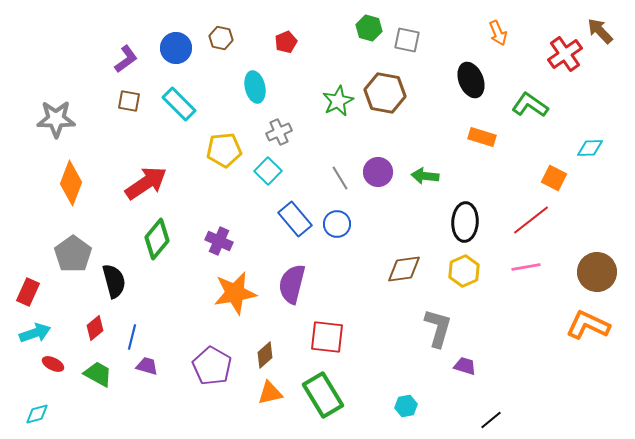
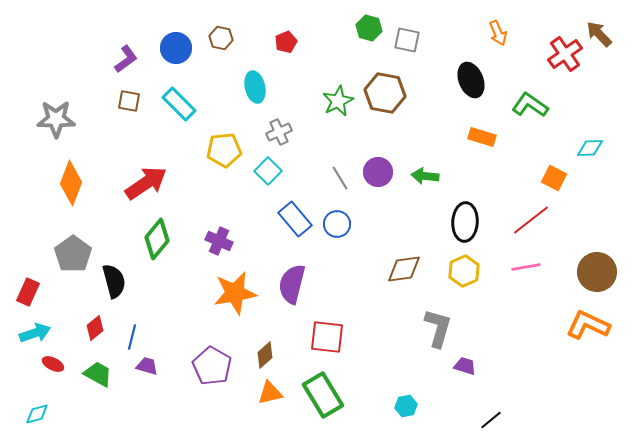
brown arrow at (600, 31): moved 1 px left, 3 px down
